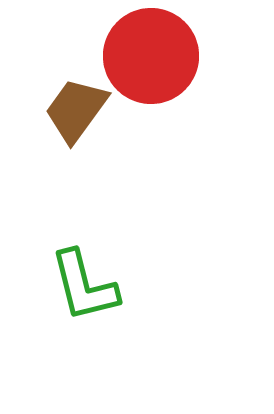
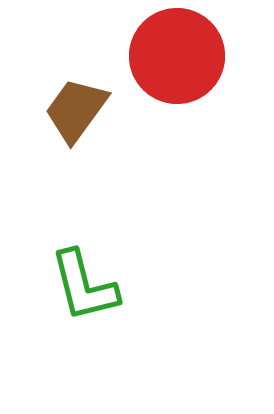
red circle: moved 26 px right
